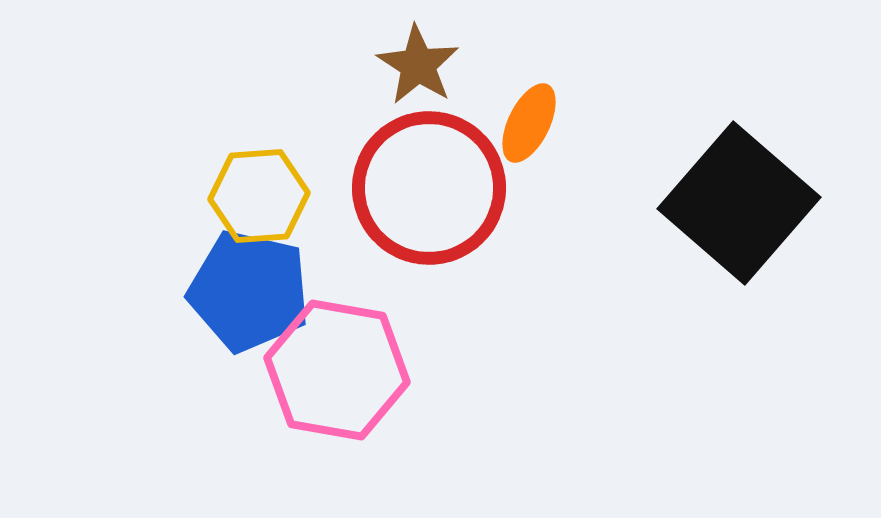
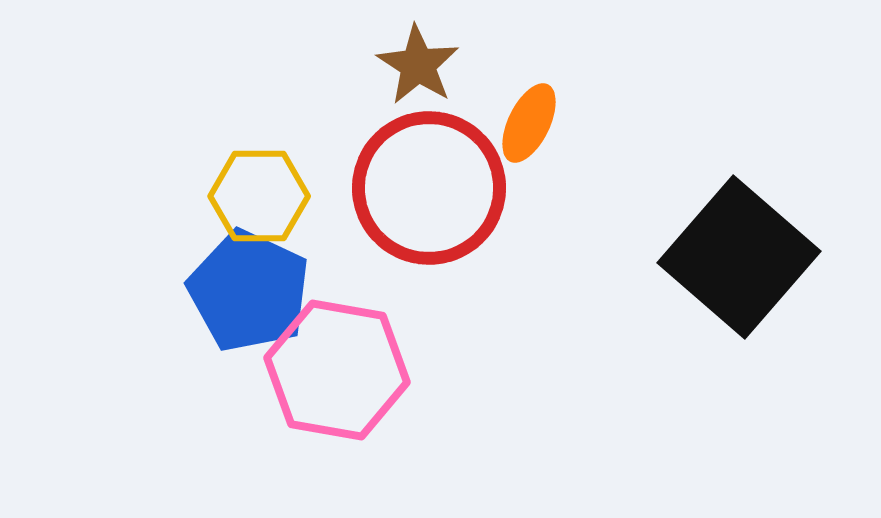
yellow hexagon: rotated 4 degrees clockwise
black square: moved 54 px down
blue pentagon: rotated 12 degrees clockwise
